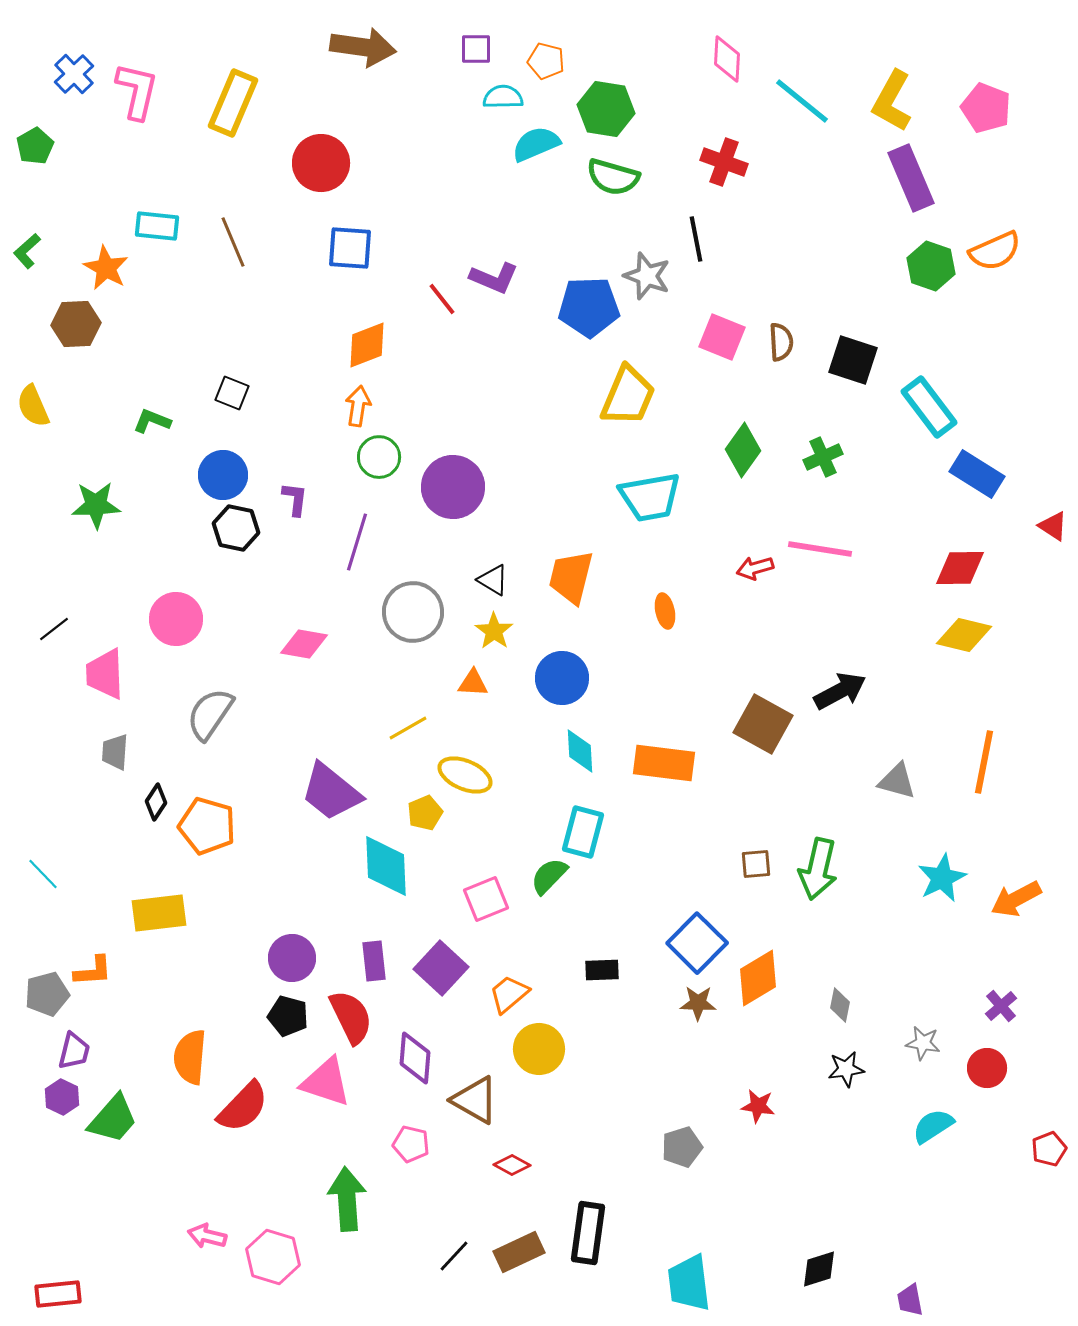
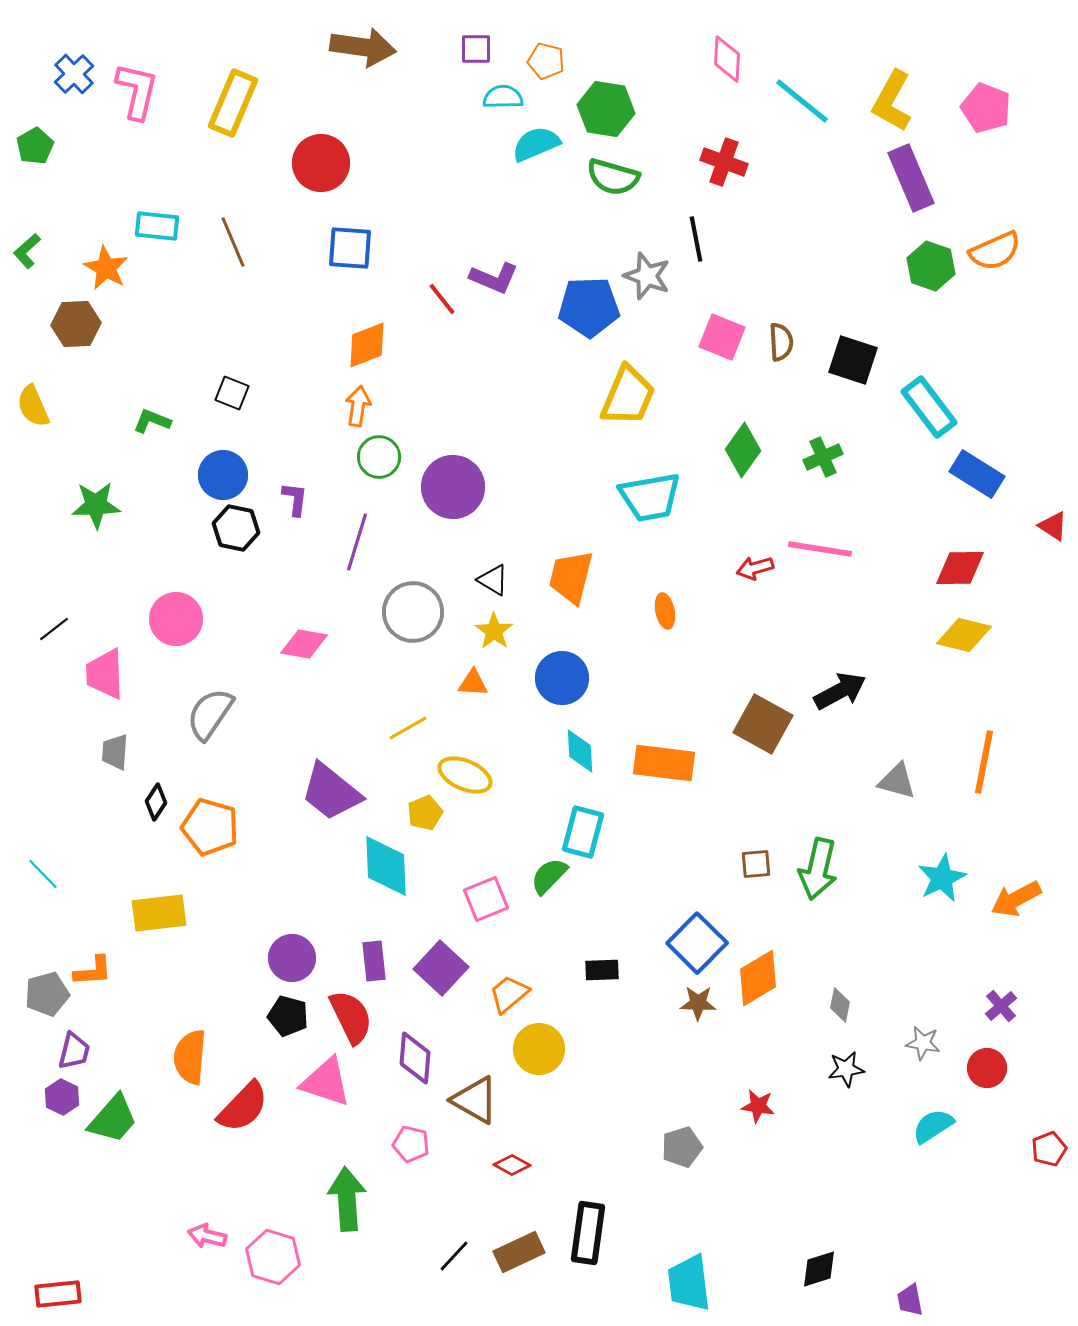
orange pentagon at (207, 826): moved 3 px right, 1 px down
